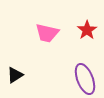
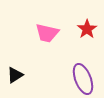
red star: moved 1 px up
purple ellipse: moved 2 px left
